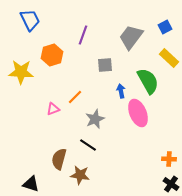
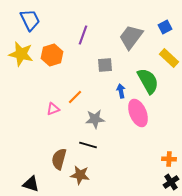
yellow star: moved 18 px up; rotated 10 degrees clockwise
gray star: rotated 18 degrees clockwise
black line: rotated 18 degrees counterclockwise
black cross: moved 2 px up; rotated 21 degrees clockwise
